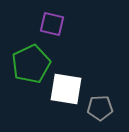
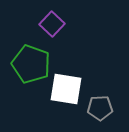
purple square: rotated 30 degrees clockwise
green pentagon: rotated 27 degrees counterclockwise
